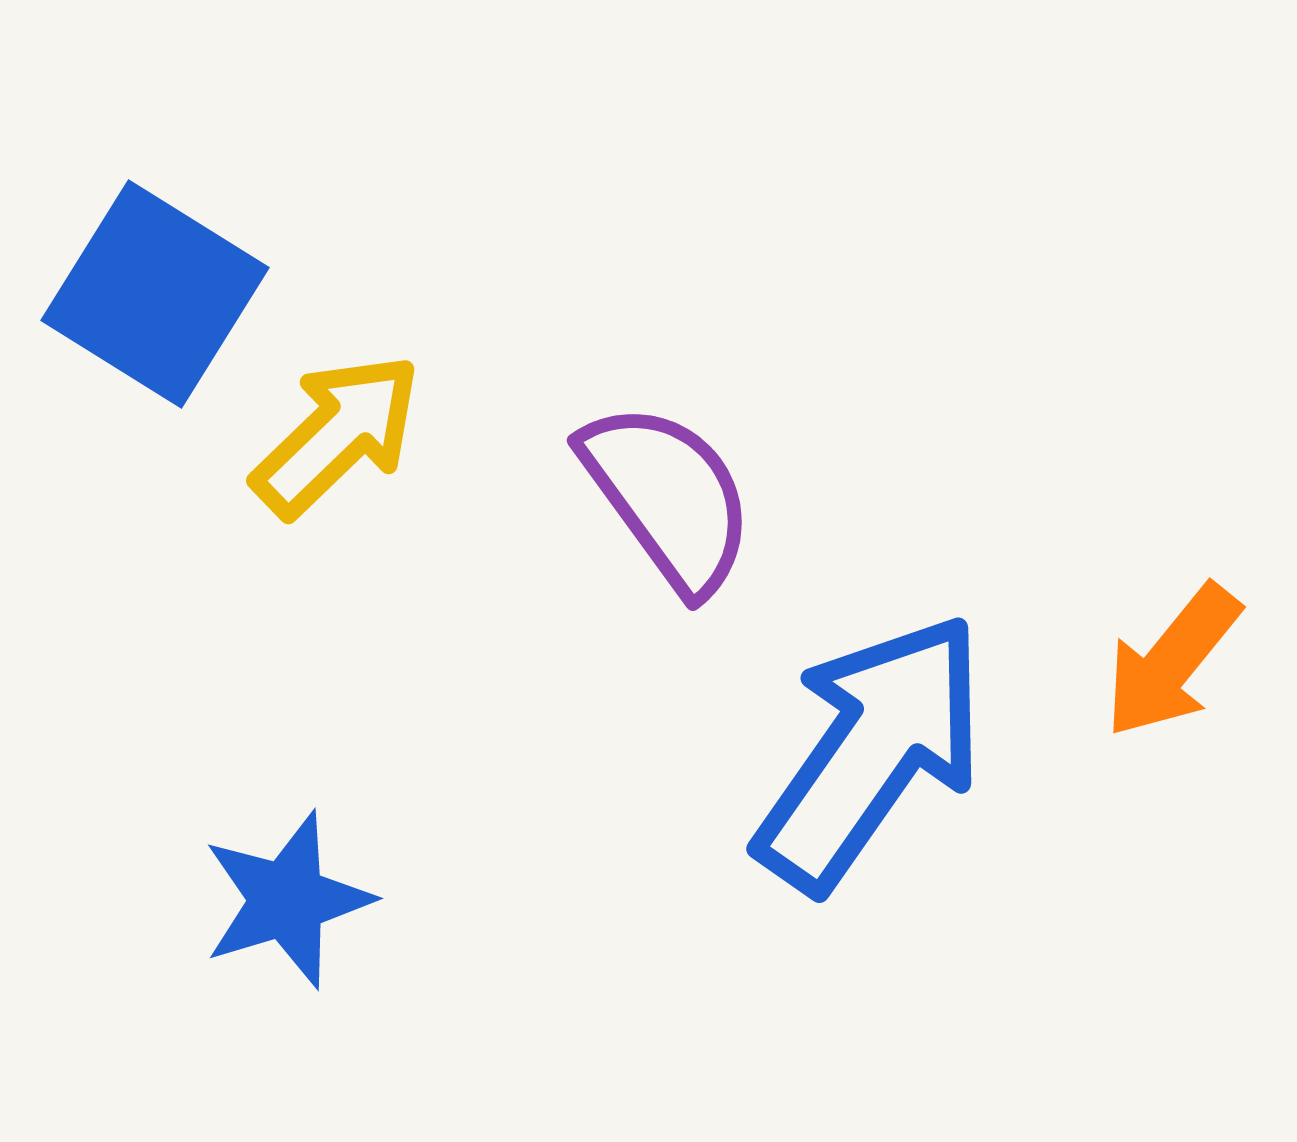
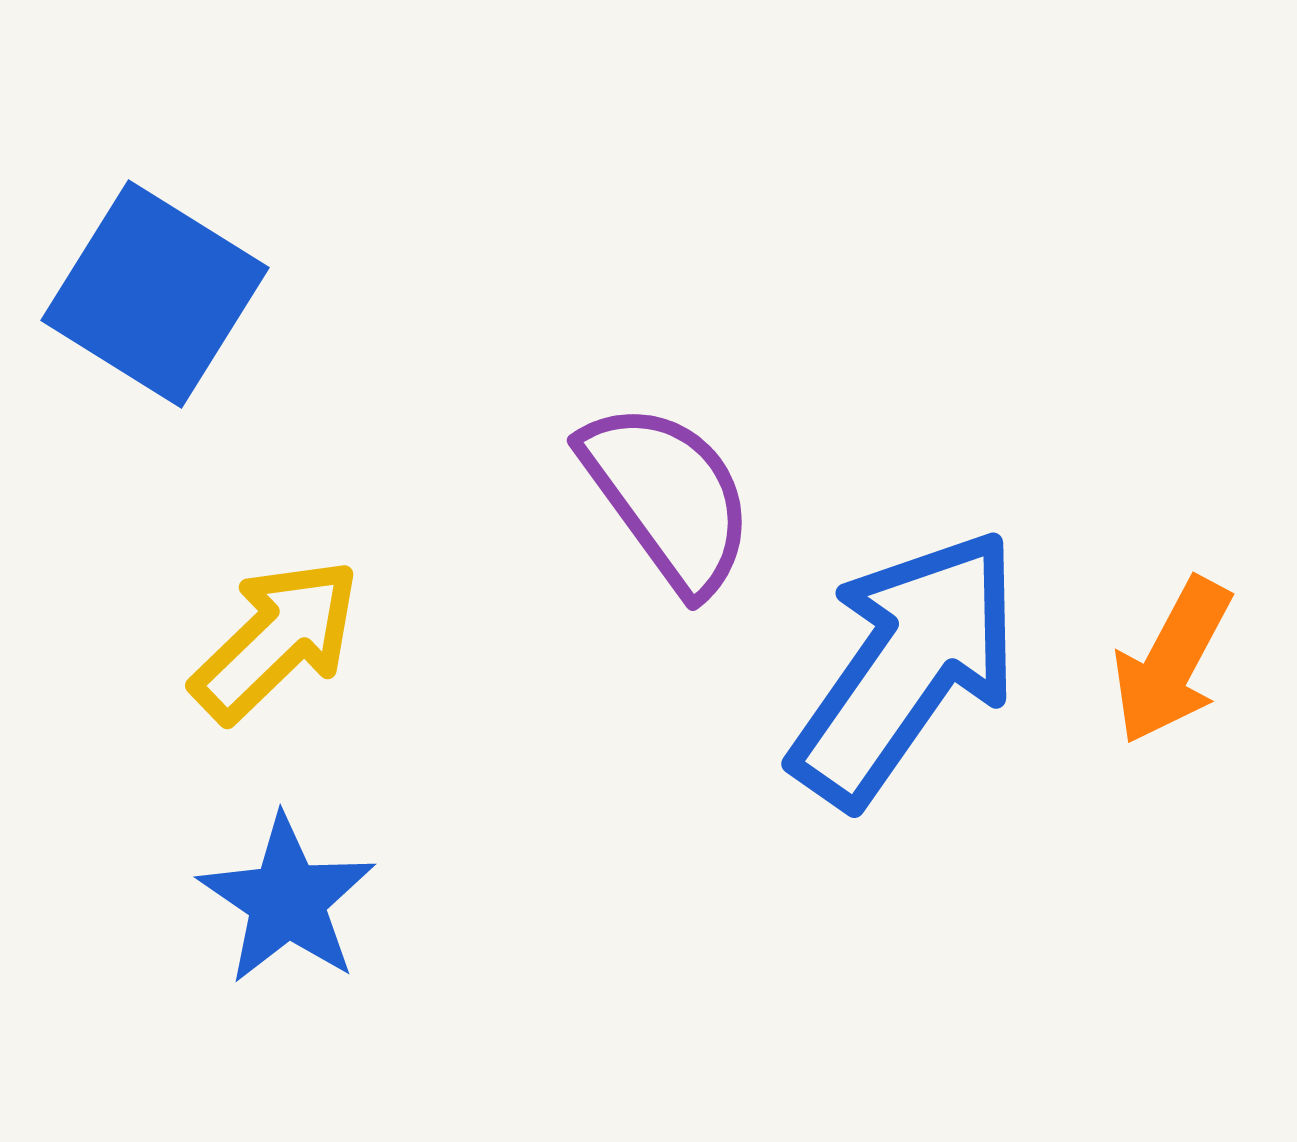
yellow arrow: moved 61 px left, 205 px down
orange arrow: rotated 11 degrees counterclockwise
blue arrow: moved 35 px right, 85 px up
blue star: rotated 21 degrees counterclockwise
